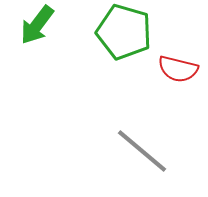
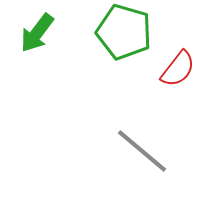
green arrow: moved 8 px down
red semicircle: rotated 66 degrees counterclockwise
